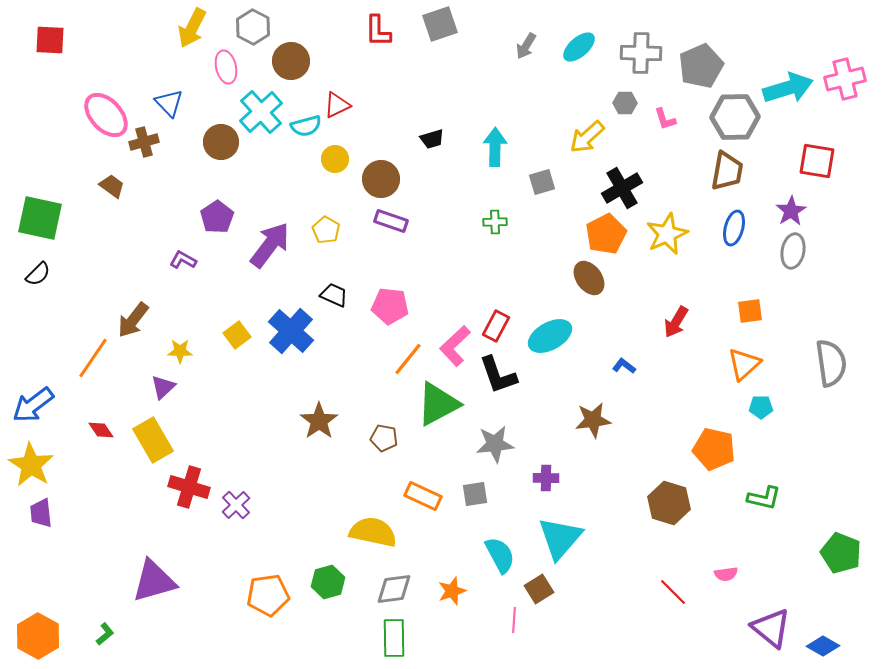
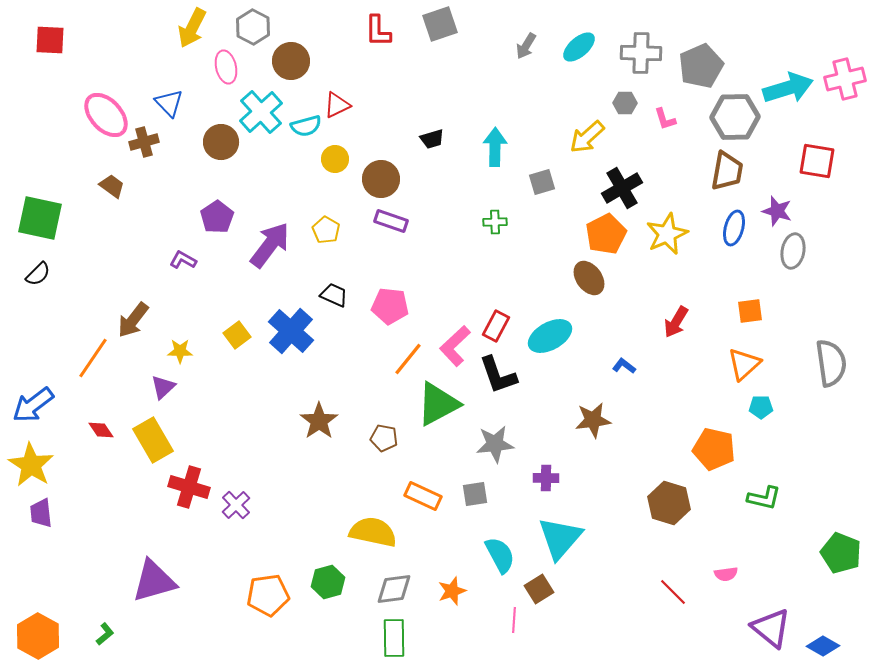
purple star at (791, 211): moved 14 px left; rotated 24 degrees counterclockwise
